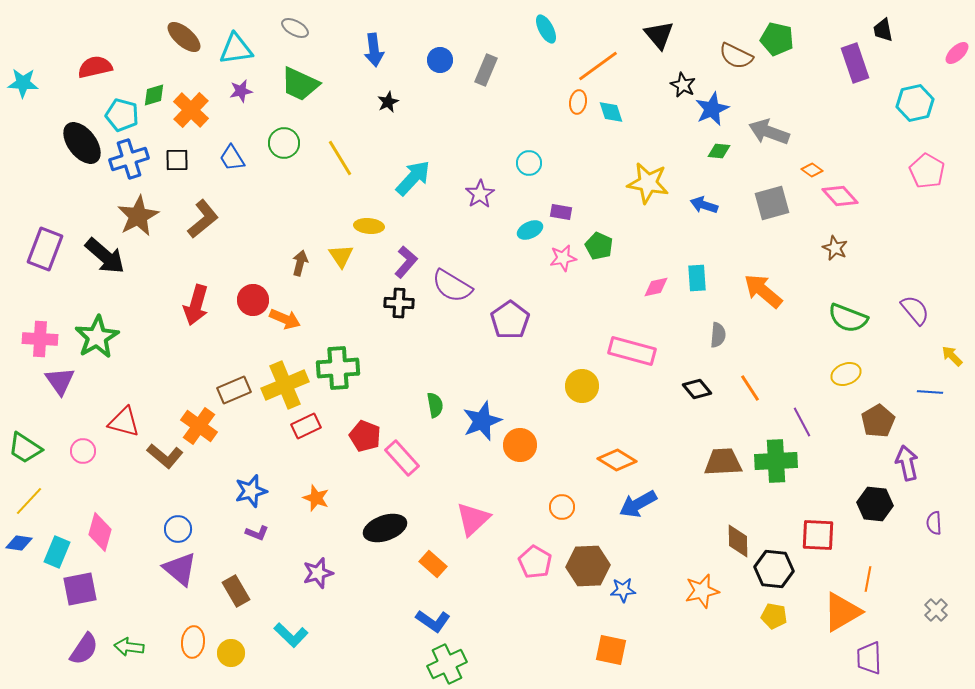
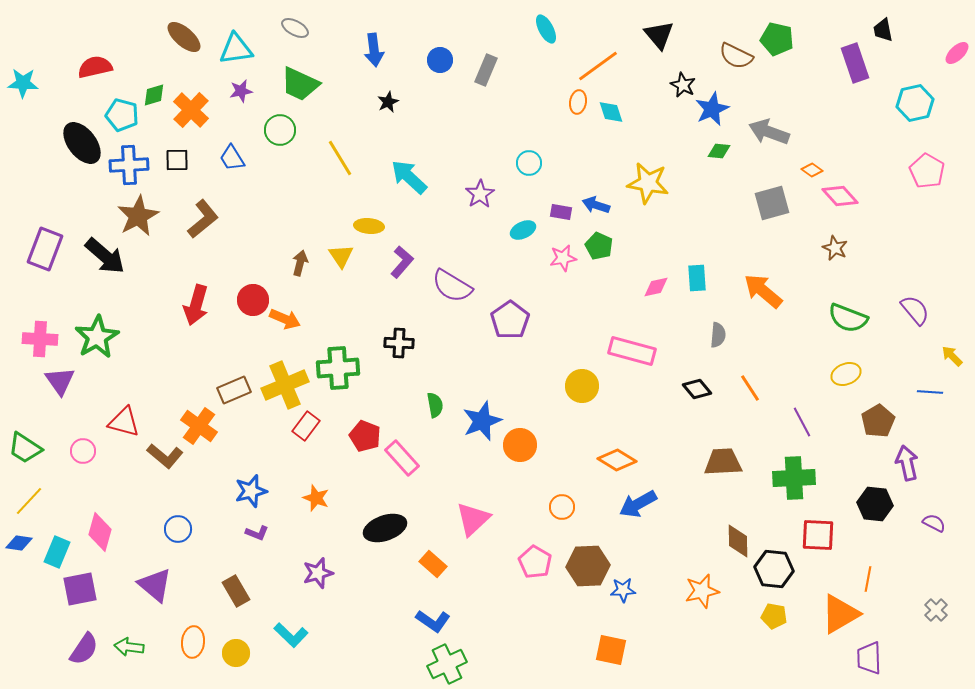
green circle at (284, 143): moved 4 px left, 13 px up
blue cross at (129, 159): moved 6 px down; rotated 15 degrees clockwise
cyan arrow at (413, 178): moved 4 px left, 1 px up; rotated 90 degrees counterclockwise
blue arrow at (704, 205): moved 108 px left
cyan ellipse at (530, 230): moved 7 px left
purple L-shape at (406, 262): moved 4 px left
black cross at (399, 303): moved 40 px down
red rectangle at (306, 426): rotated 28 degrees counterclockwise
green cross at (776, 461): moved 18 px right, 17 px down
purple semicircle at (934, 523): rotated 120 degrees clockwise
purple triangle at (180, 569): moved 25 px left, 16 px down
orange triangle at (842, 612): moved 2 px left, 2 px down
yellow circle at (231, 653): moved 5 px right
